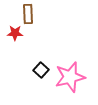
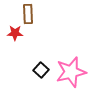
pink star: moved 1 px right, 5 px up
